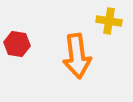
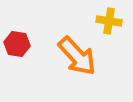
orange arrow: rotated 36 degrees counterclockwise
